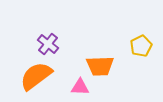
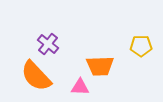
yellow pentagon: rotated 25 degrees clockwise
orange semicircle: rotated 96 degrees counterclockwise
